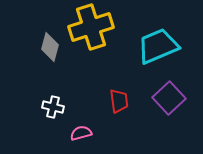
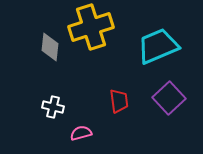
gray diamond: rotated 8 degrees counterclockwise
